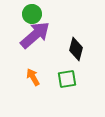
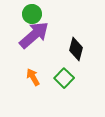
purple arrow: moved 1 px left
green square: moved 3 px left, 1 px up; rotated 36 degrees counterclockwise
